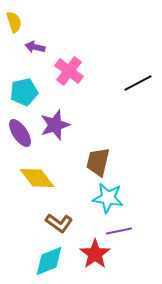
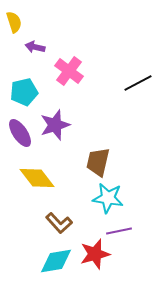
brown L-shape: rotated 12 degrees clockwise
red star: rotated 20 degrees clockwise
cyan diamond: moved 7 px right; rotated 12 degrees clockwise
